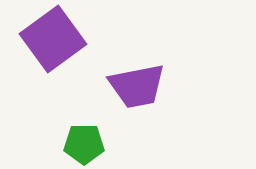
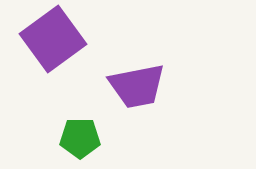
green pentagon: moved 4 px left, 6 px up
